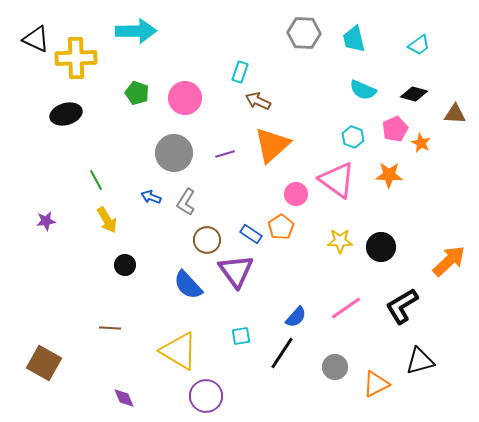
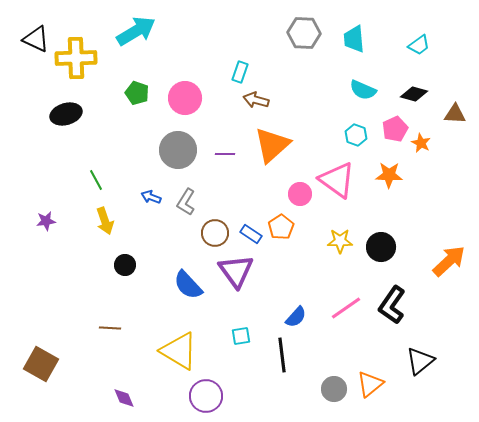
cyan arrow at (136, 31): rotated 30 degrees counterclockwise
cyan trapezoid at (354, 39): rotated 8 degrees clockwise
brown arrow at (258, 101): moved 2 px left, 1 px up; rotated 10 degrees counterclockwise
cyan hexagon at (353, 137): moved 3 px right, 2 px up
gray circle at (174, 153): moved 4 px right, 3 px up
purple line at (225, 154): rotated 18 degrees clockwise
pink circle at (296, 194): moved 4 px right
yellow arrow at (107, 220): moved 2 px left, 1 px down; rotated 12 degrees clockwise
brown circle at (207, 240): moved 8 px right, 7 px up
black L-shape at (402, 306): moved 10 px left, 1 px up; rotated 24 degrees counterclockwise
black line at (282, 353): moved 2 px down; rotated 40 degrees counterclockwise
black triangle at (420, 361): rotated 24 degrees counterclockwise
brown square at (44, 363): moved 3 px left, 1 px down
gray circle at (335, 367): moved 1 px left, 22 px down
orange triangle at (376, 384): moved 6 px left; rotated 12 degrees counterclockwise
